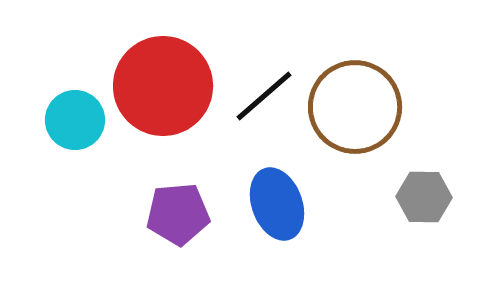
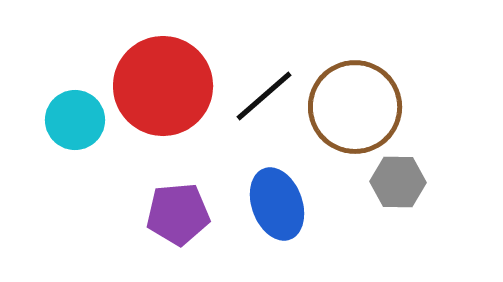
gray hexagon: moved 26 px left, 15 px up
